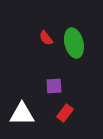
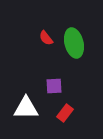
white triangle: moved 4 px right, 6 px up
